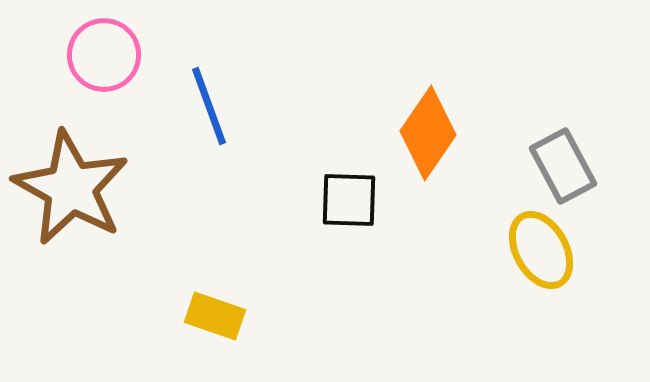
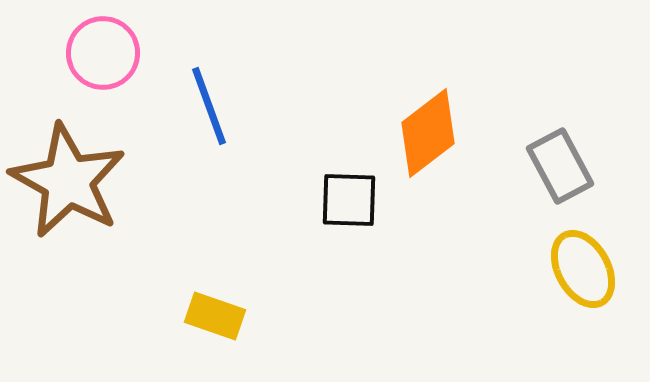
pink circle: moved 1 px left, 2 px up
orange diamond: rotated 18 degrees clockwise
gray rectangle: moved 3 px left
brown star: moved 3 px left, 7 px up
yellow ellipse: moved 42 px right, 19 px down
